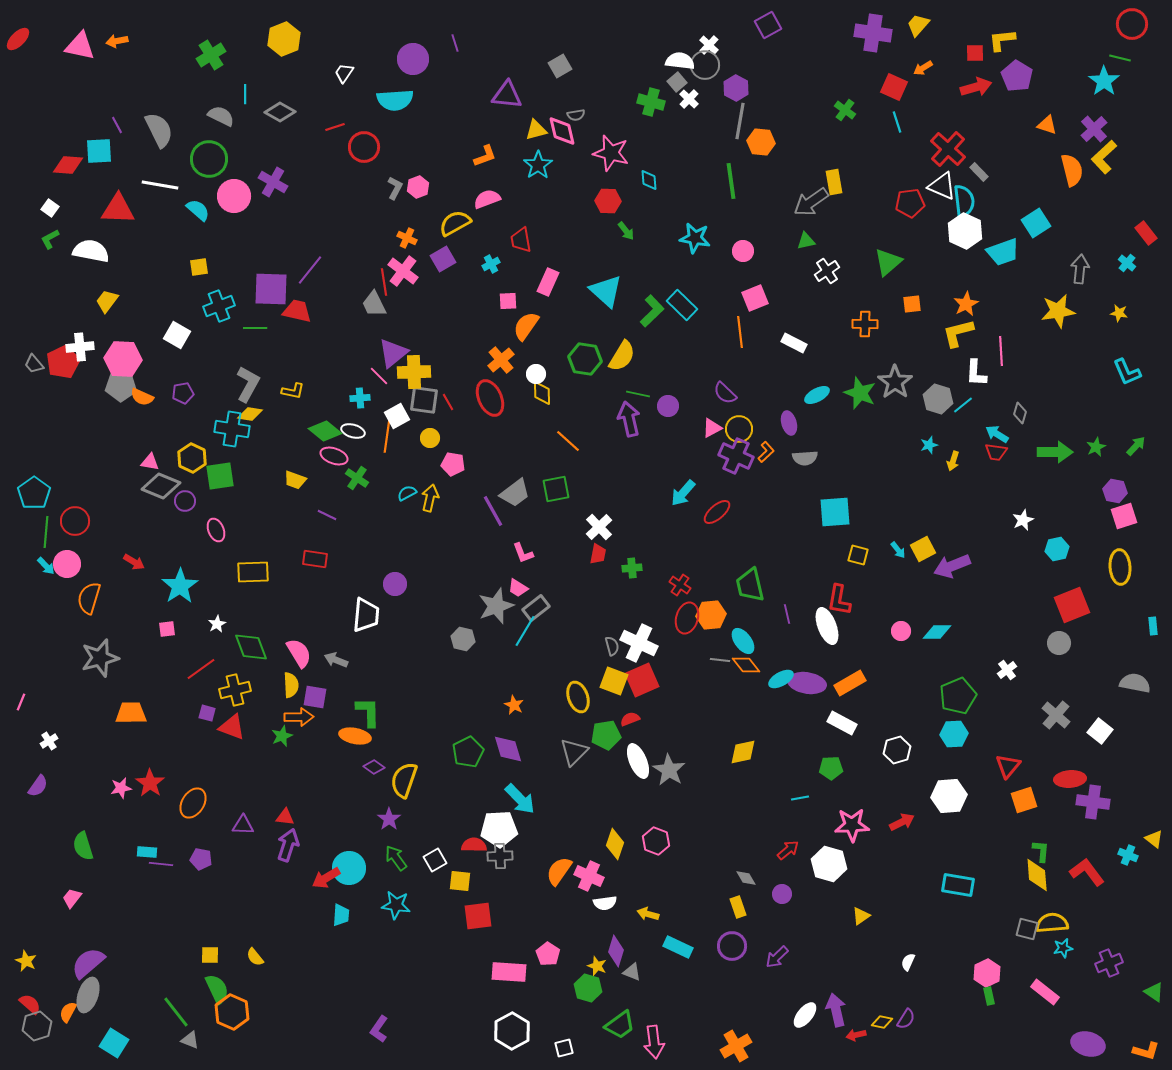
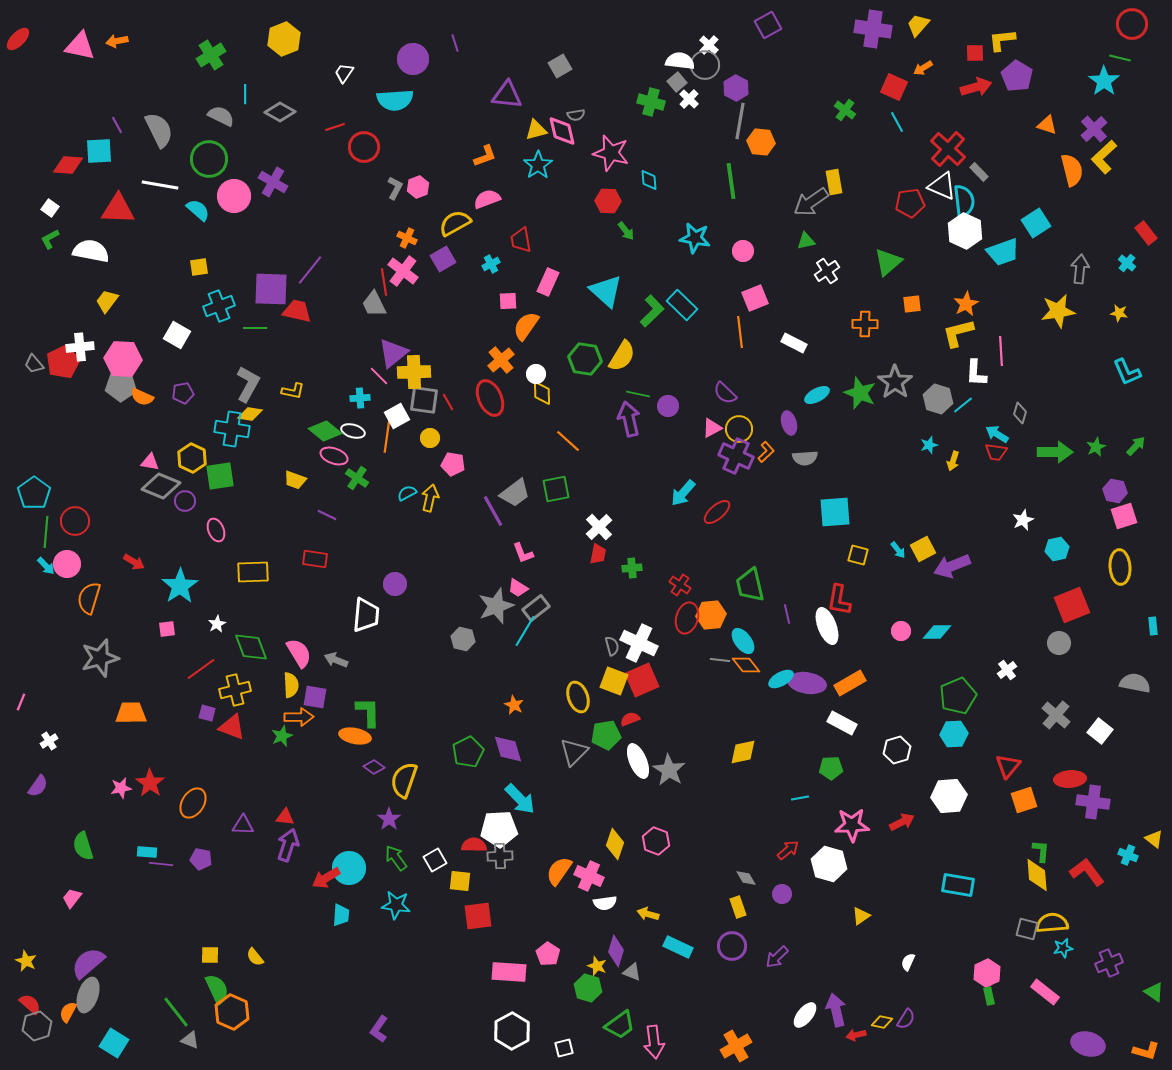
purple cross at (873, 33): moved 4 px up
cyan line at (897, 122): rotated 10 degrees counterclockwise
